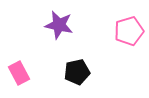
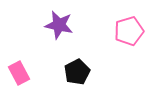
black pentagon: rotated 15 degrees counterclockwise
